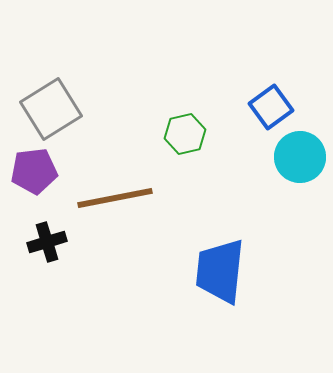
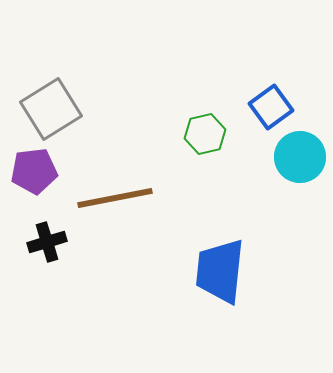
green hexagon: moved 20 px right
